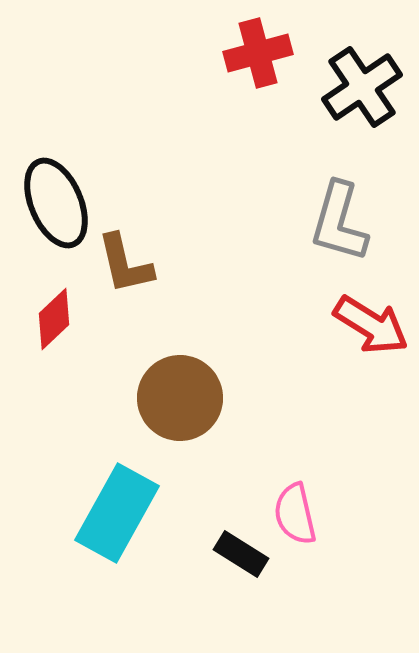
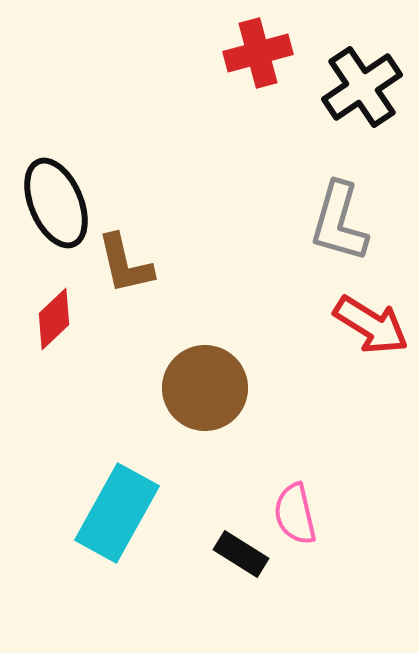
brown circle: moved 25 px right, 10 px up
